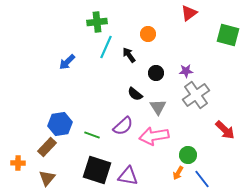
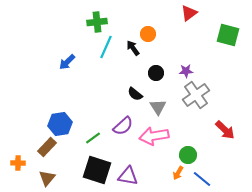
black arrow: moved 4 px right, 7 px up
green line: moved 1 px right, 3 px down; rotated 56 degrees counterclockwise
blue line: rotated 12 degrees counterclockwise
